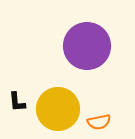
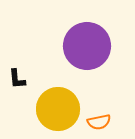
black L-shape: moved 23 px up
